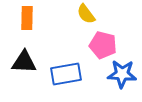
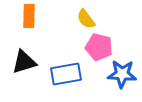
yellow semicircle: moved 5 px down
orange rectangle: moved 2 px right, 2 px up
pink pentagon: moved 4 px left, 2 px down
black triangle: rotated 20 degrees counterclockwise
